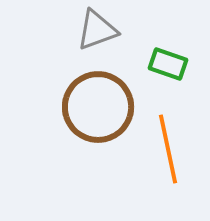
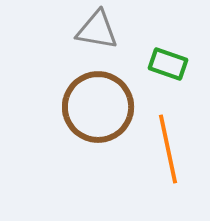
gray triangle: rotated 30 degrees clockwise
